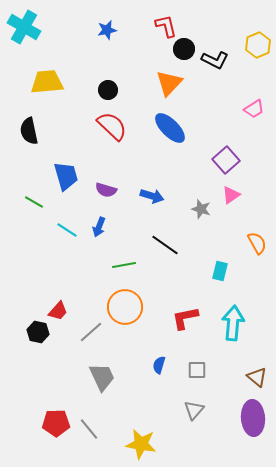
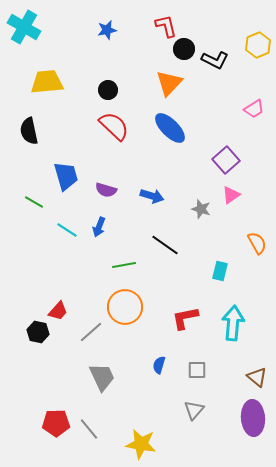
red semicircle at (112, 126): moved 2 px right
